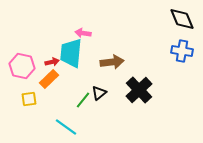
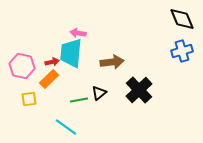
pink arrow: moved 5 px left
blue cross: rotated 25 degrees counterclockwise
green line: moved 4 px left; rotated 42 degrees clockwise
